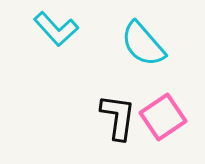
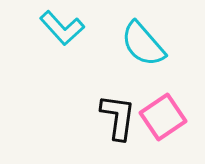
cyan L-shape: moved 6 px right, 1 px up
